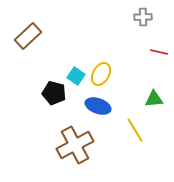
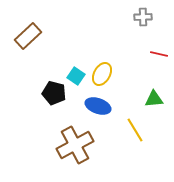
red line: moved 2 px down
yellow ellipse: moved 1 px right
